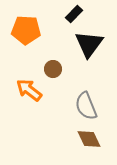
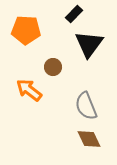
brown circle: moved 2 px up
